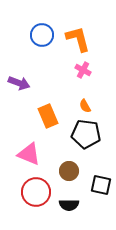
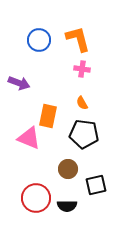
blue circle: moved 3 px left, 5 px down
pink cross: moved 1 px left, 1 px up; rotated 21 degrees counterclockwise
orange semicircle: moved 3 px left, 3 px up
orange rectangle: rotated 35 degrees clockwise
black pentagon: moved 2 px left
pink triangle: moved 16 px up
brown circle: moved 1 px left, 2 px up
black square: moved 5 px left; rotated 25 degrees counterclockwise
red circle: moved 6 px down
black semicircle: moved 2 px left, 1 px down
